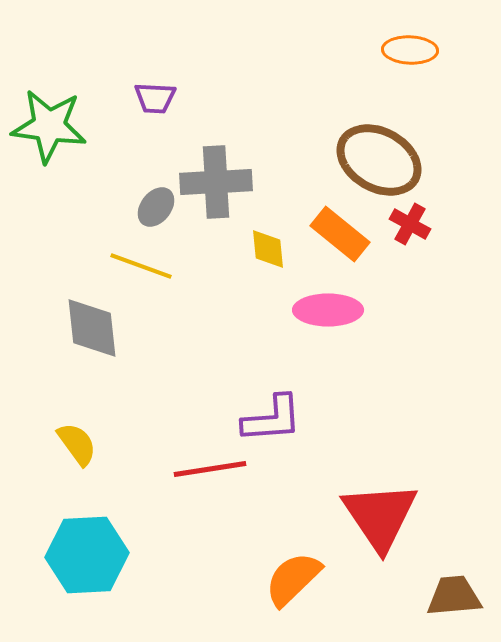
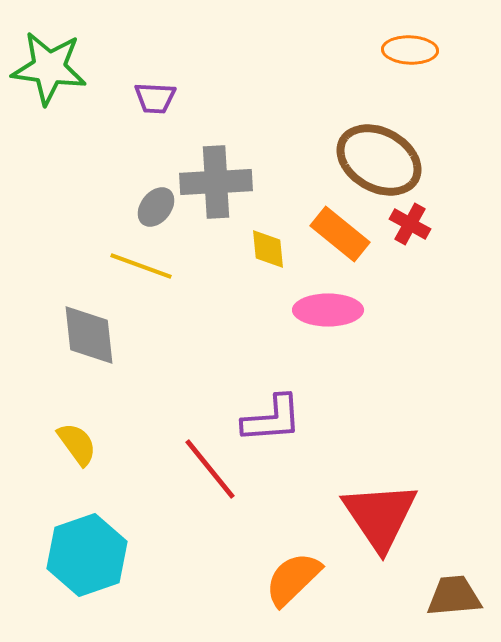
green star: moved 58 px up
gray diamond: moved 3 px left, 7 px down
red line: rotated 60 degrees clockwise
cyan hexagon: rotated 16 degrees counterclockwise
